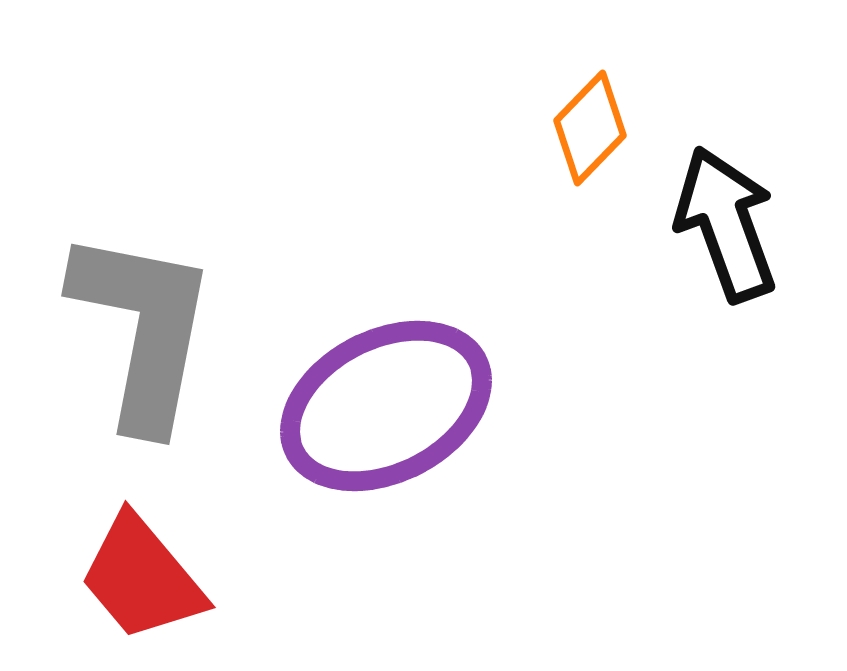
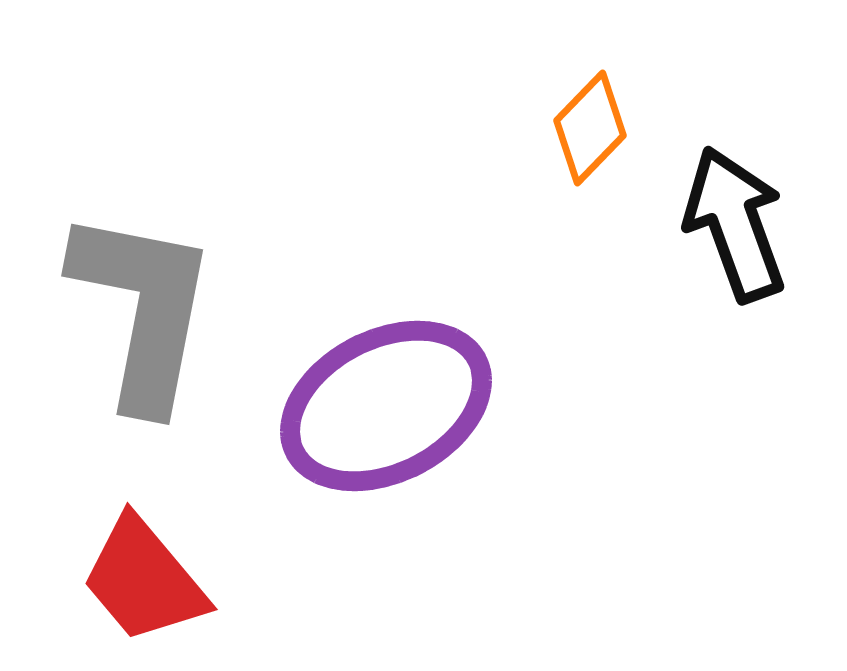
black arrow: moved 9 px right
gray L-shape: moved 20 px up
red trapezoid: moved 2 px right, 2 px down
